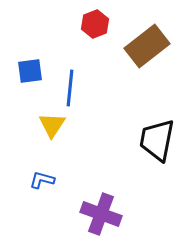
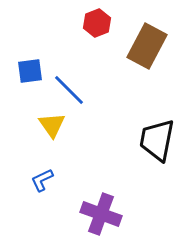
red hexagon: moved 2 px right, 1 px up
brown rectangle: rotated 24 degrees counterclockwise
blue line: moved 1 px left, 2 px down; rotated 51 degrees counterclockwise
yellow triangle: rotated 8 degrees counterclockwise
blue L-shape: rotated 40 degrees counterclockwise
